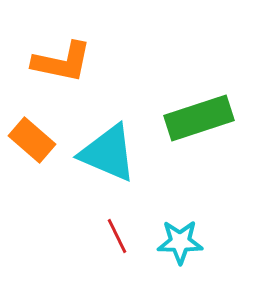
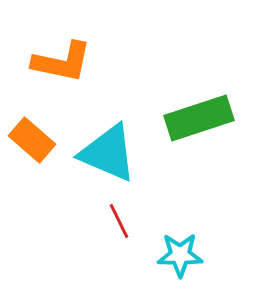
red line: moved 2 px right, 15 px up
cyan star: moved 13 px down
